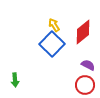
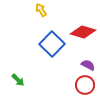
yellow arrow: moved 13 px left, 15 px up
red diamond: rotated 55 degrees clockwise
green arrow: moved 3 px right; rotated 40 degrees counterclockwise
